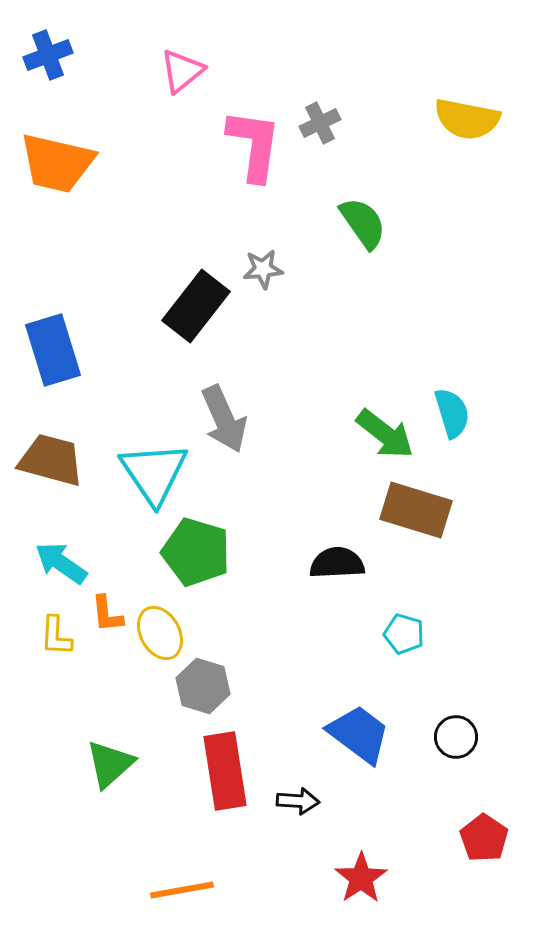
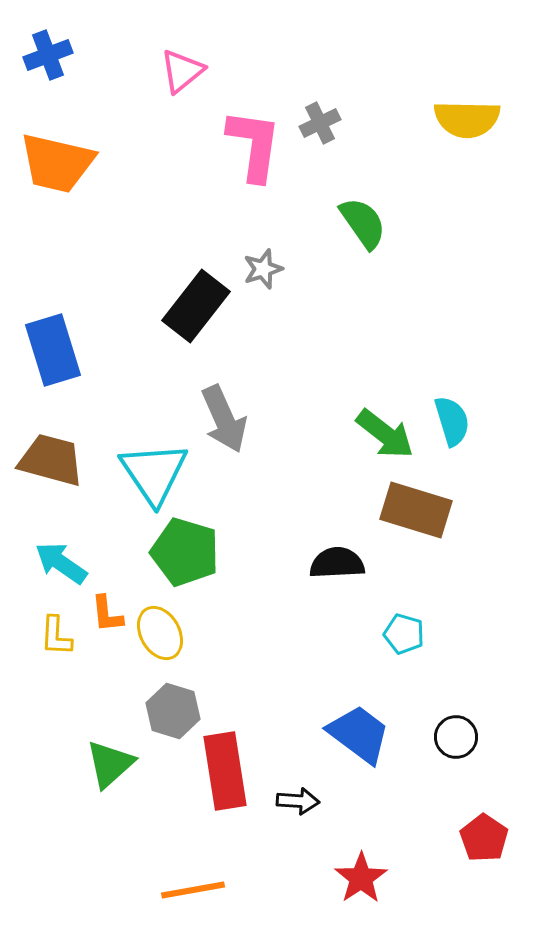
yellow semicircle: rotated 10 degrees counterclockwise
gray star: rotated 12 degrees counterclockwise
cyan semicircle: moved 8 px down
green pentagon: moved 11 px left
gray hexagon: moved 30 px left, 25 px down
orange line: moved 11 px right
